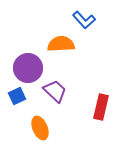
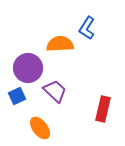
blue L-shape: moved 3 px right, 8 px down; rotated 75 degrees clockwise
orange semicircle: moved 1 px left
red rectangle: moved 2 px right, 2 px down
orange ellipse: rotated 15 degrees counterclockwise
